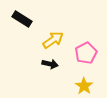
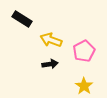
yellow arrow: moved 2 px left; rotated 125 degrees counterclockwise
pink pentagon: moved 2 px left, 2 px up
black arrow: rotated 21 degrees counterclockwise
